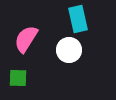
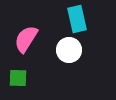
cyan rectangle: moved 1 px left
